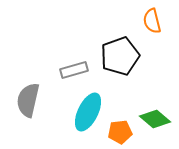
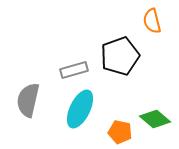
cyan ellipse: moved 8 px left, 3 px up
orange pentagon: rotated 20 degrees clockwise
